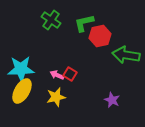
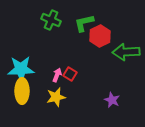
green cross: rotated 12 degrees counterclockwise
red hexagon: rotated 15 degrees counterclockwise
green arrow: moved 3 px up; rotated 12 degrees counterclockwise
pink arrow: rotated 88 degrees clockwise
yellow ellipse: rotated 30 degrees counterclockwise
